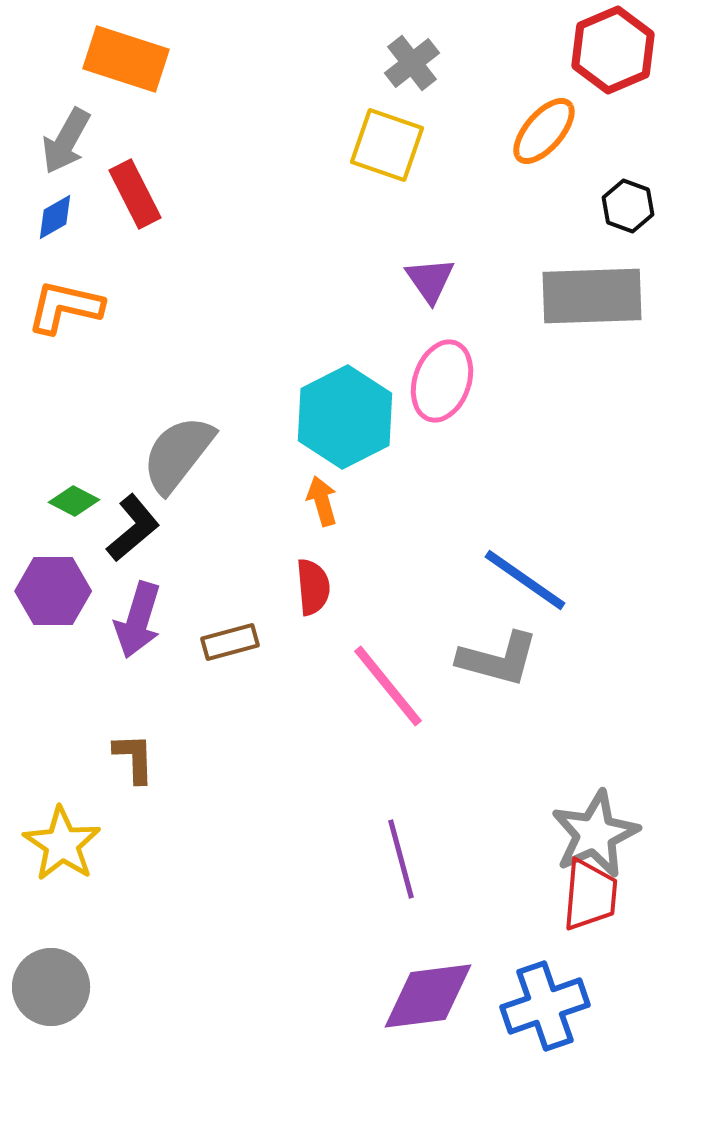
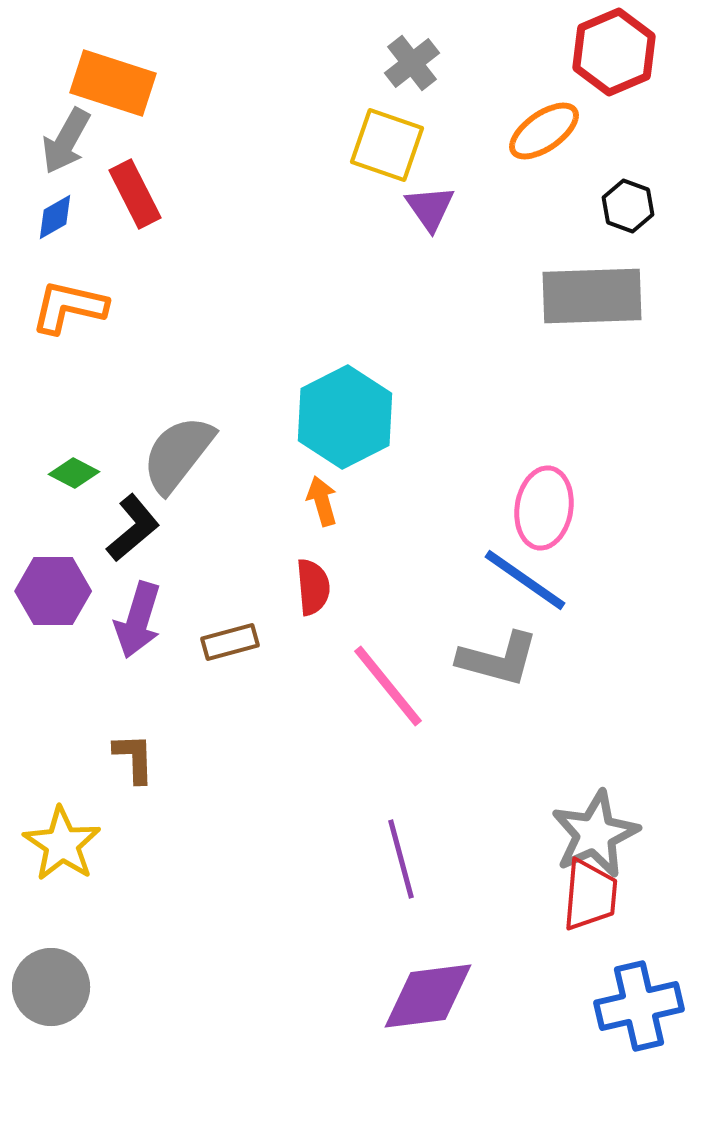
red hexagon: moved 1 px right, 2 px down
orange rectangle: moved 13 px left, 24 px down
orange ellipse: rotated 14 degrees clockwise
purple triangle: moved 72 px up
orange L-shape: moved 4 px right
pink ellipse: moved 102 px right, 127 px down; rotated 10 degrees counterclockwise
green diamond: moved 28 px up
blue cross: moved 94 px right; rotated 6 degrees clockwise
